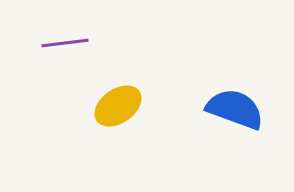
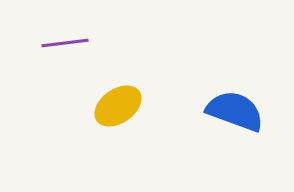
blue semicircle: moved 2 px down
